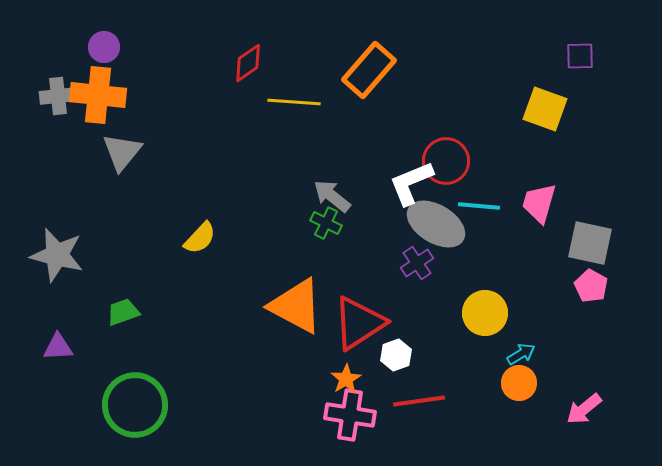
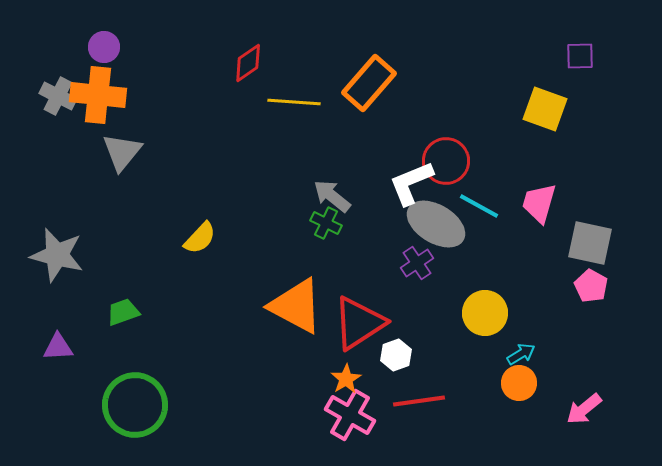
orange rectangle: moved 13 px down
gray cross: rotated 33 degrees clockwise
cyan line: rotated 24 degrees clockwise
pink cross: rotated 21 degrees clockwise
